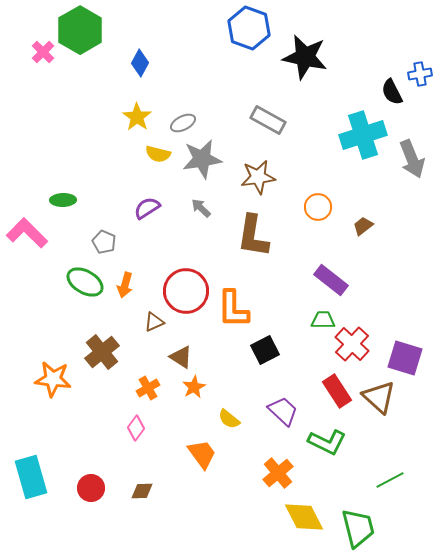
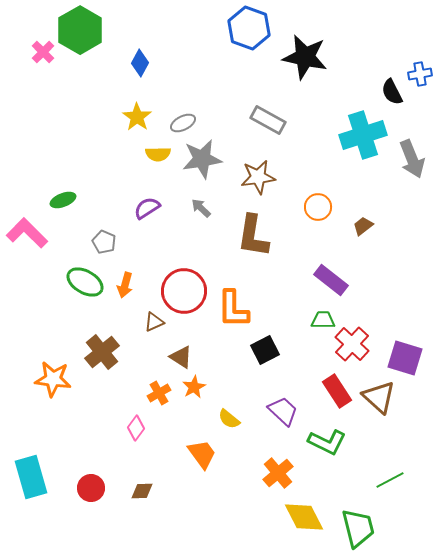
yellow semicircle at (158, 154): rotated 15 degrees counterclockwise
green ellipse at (63, 200): rotated 20 degrees counterclockwise
red circle at (186, 291): moved 2 px left
orange cross at (148, 388): moved 11 px right, 5 px down
